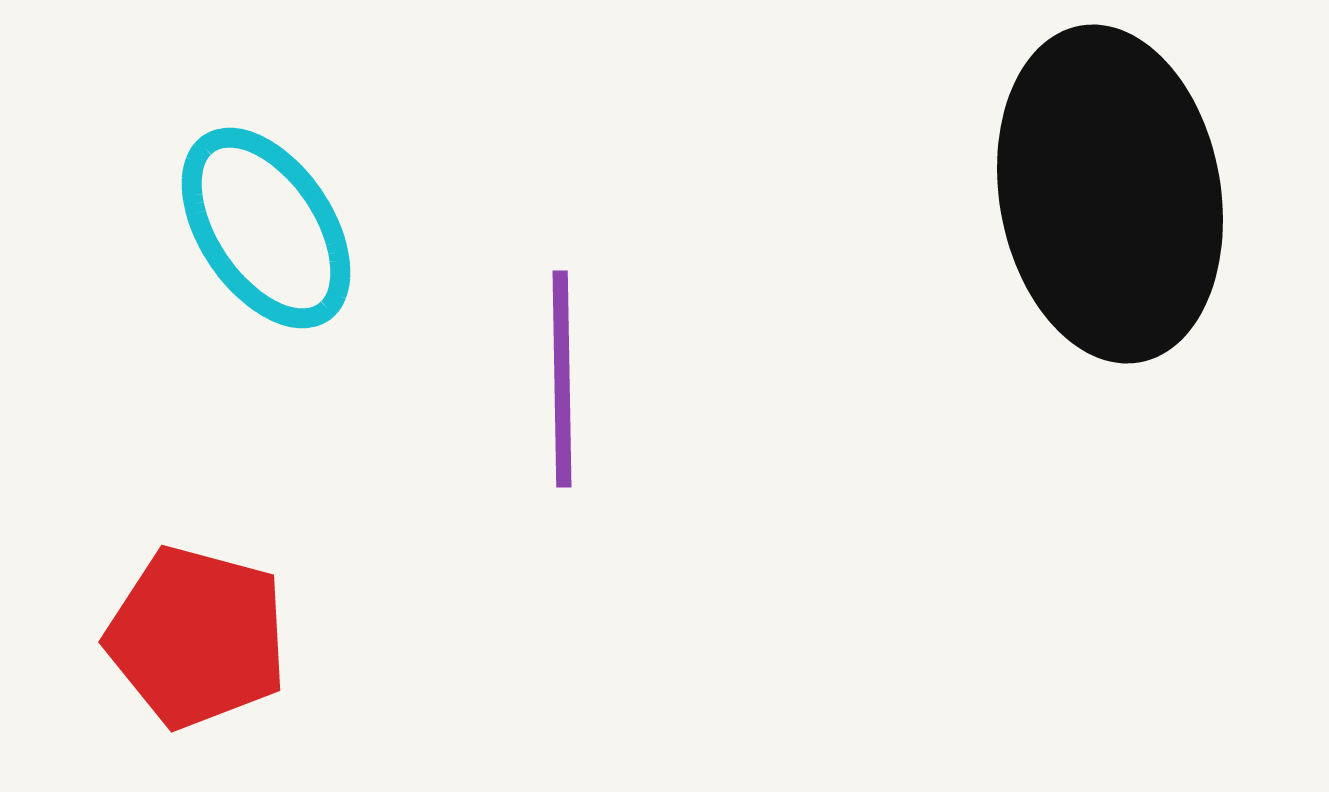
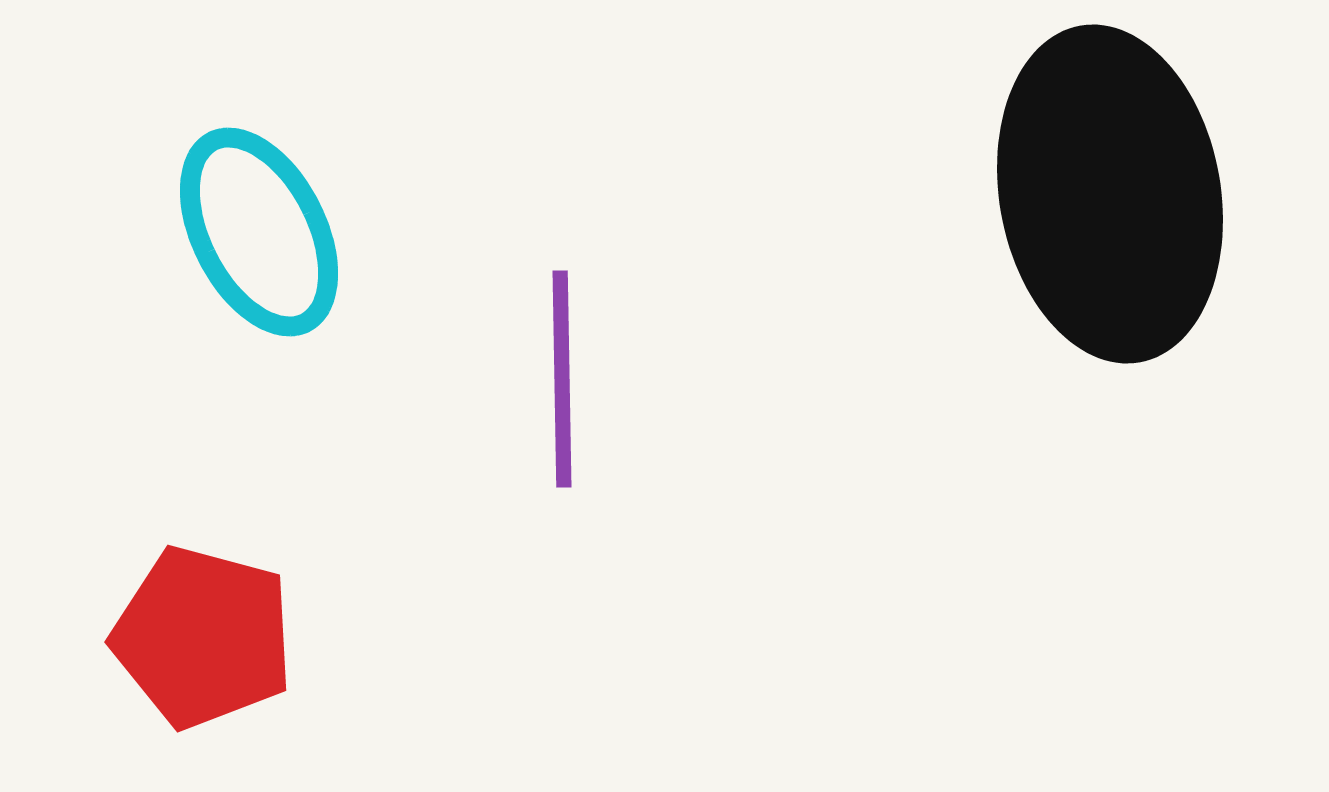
cyan ellipse: moved 7 px left, 4 px down; rotated 7 degrees clockwise
red pentagon: moved 6 px right
